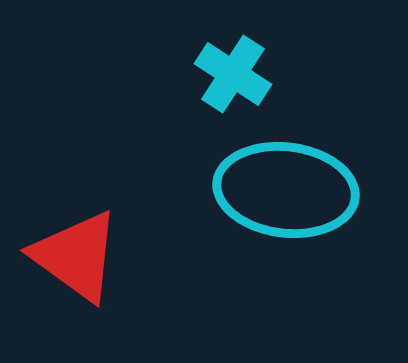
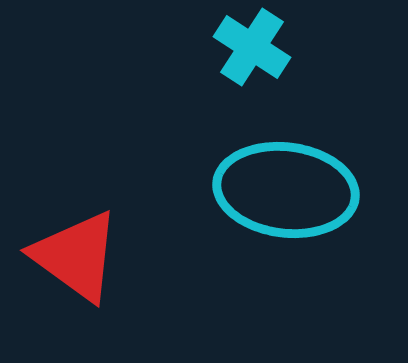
cyan cross: moved 19 px right, 27 px up
